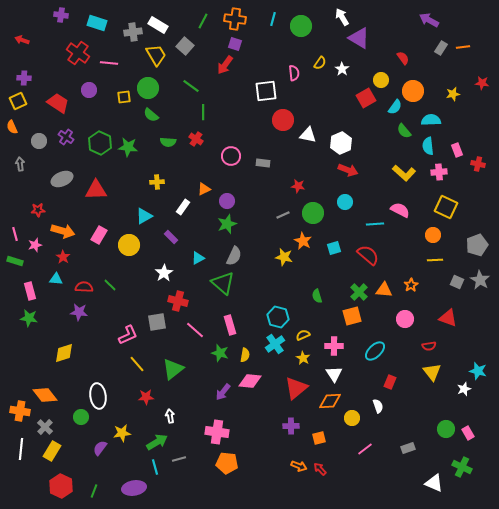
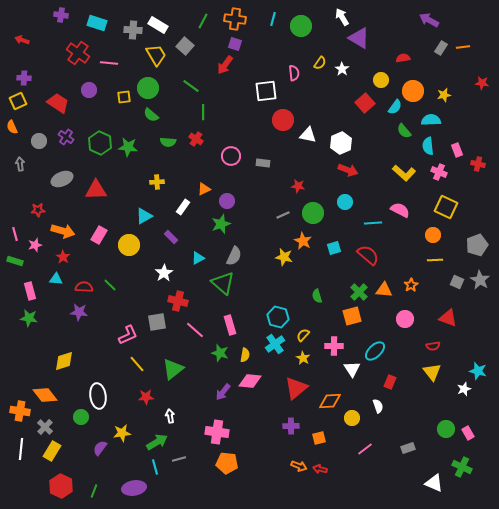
gray cross at (133, 32): moved 2 px up; rotated 12 degrees clockwise
red semicircle at (403, 58): rotated 64 degrees counterclockwise
yellow star at (453, 94): moved 9 px left, 1 px down
red square at (366, 98): moved 1 px left, 5 px down; rotated 12 degrees counterclockwise
pink cross at (439, 172): rotated 28 degrees clockwise
green star at (227, 224): moved 6 px left
cyan line at (375, 224): moved 2 px left, 1 px up
yellow semicircle at (303, 335): rotated 24 degrees counterclockwise
red semicircle at (429, 346): moved 4 px right
yellow diamond at (64, 353): moved 8 px down
white triangle at (334, 374): moved 18 px right, 5 px up
red arrow at (320, 469): rotated 32 degrees counterclockwise
